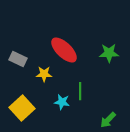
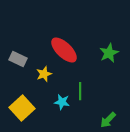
green star: rotated 24 degrees counterclockwise
yellow star: rotated 21 degrees counterclockwise
